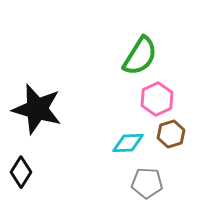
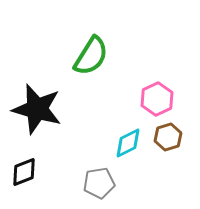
green semicircle: moved 49 px left
brown hexagon: moved 3 px left, 3 px down
cyan diamond: rotated 24 degrees counterclockwise
black diamond: moved 3 px right; rotated 36 degrees clockwise
gray pentagon: moved 48 px left; rotated 12 degrees counterclockwise
